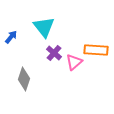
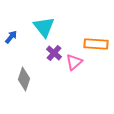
orange rectangle: moved 6 px up
